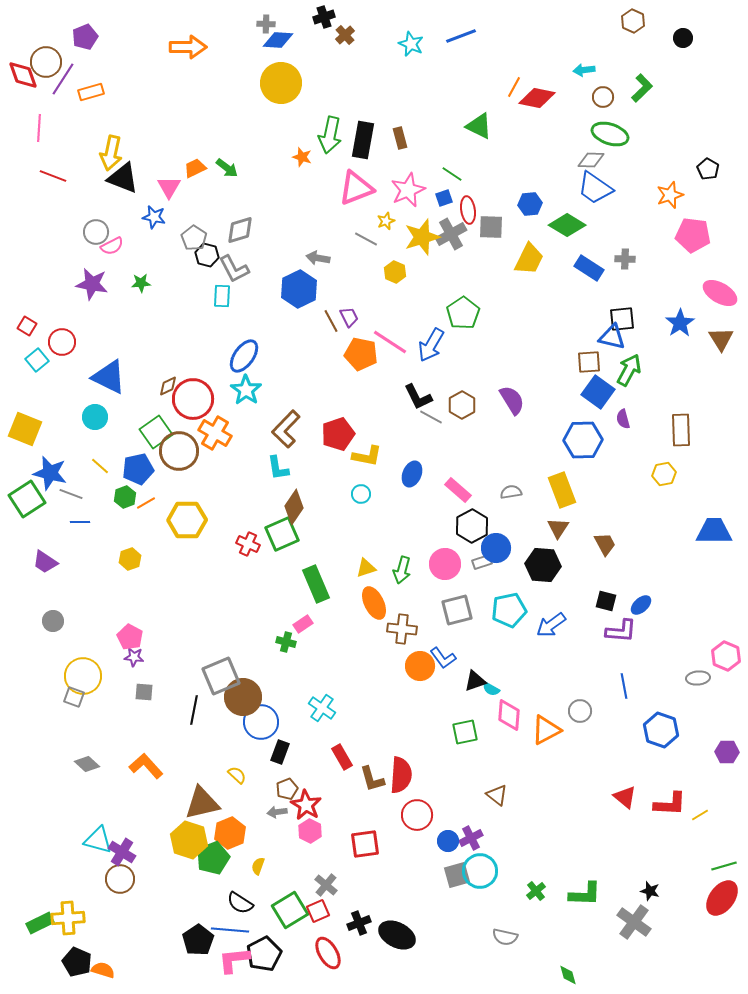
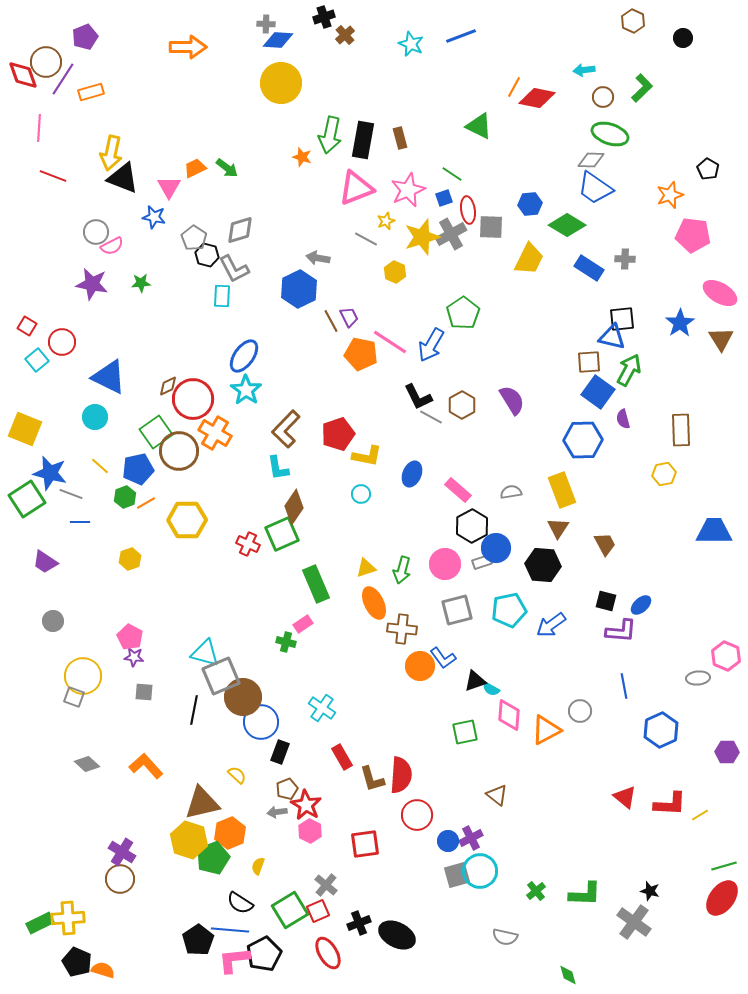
blue hexagon at (661, 730): rotated 16 degrees clockwise
cyan triangle at (98, 840): moved 107 px right, 187 px up
